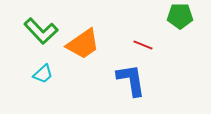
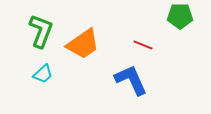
green L-shape: rotated 116 degrees counterclockwise
blue L-shape: rotated 15 degrees counterclockwise
